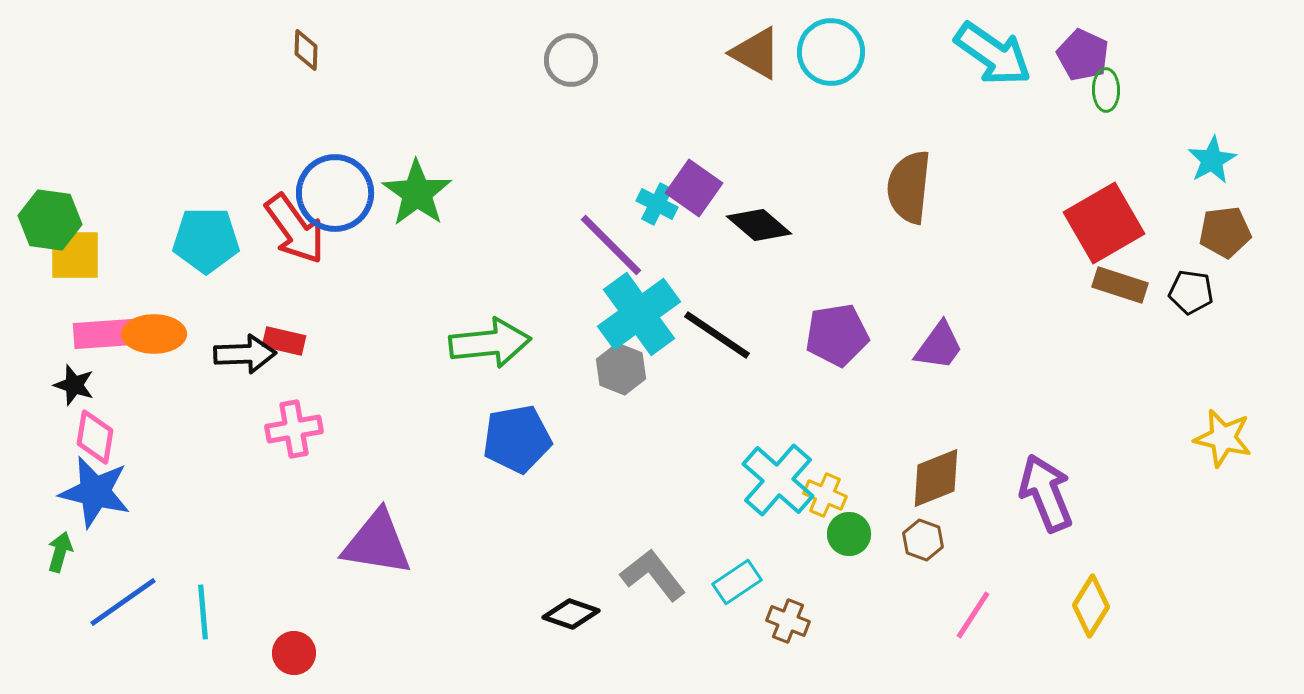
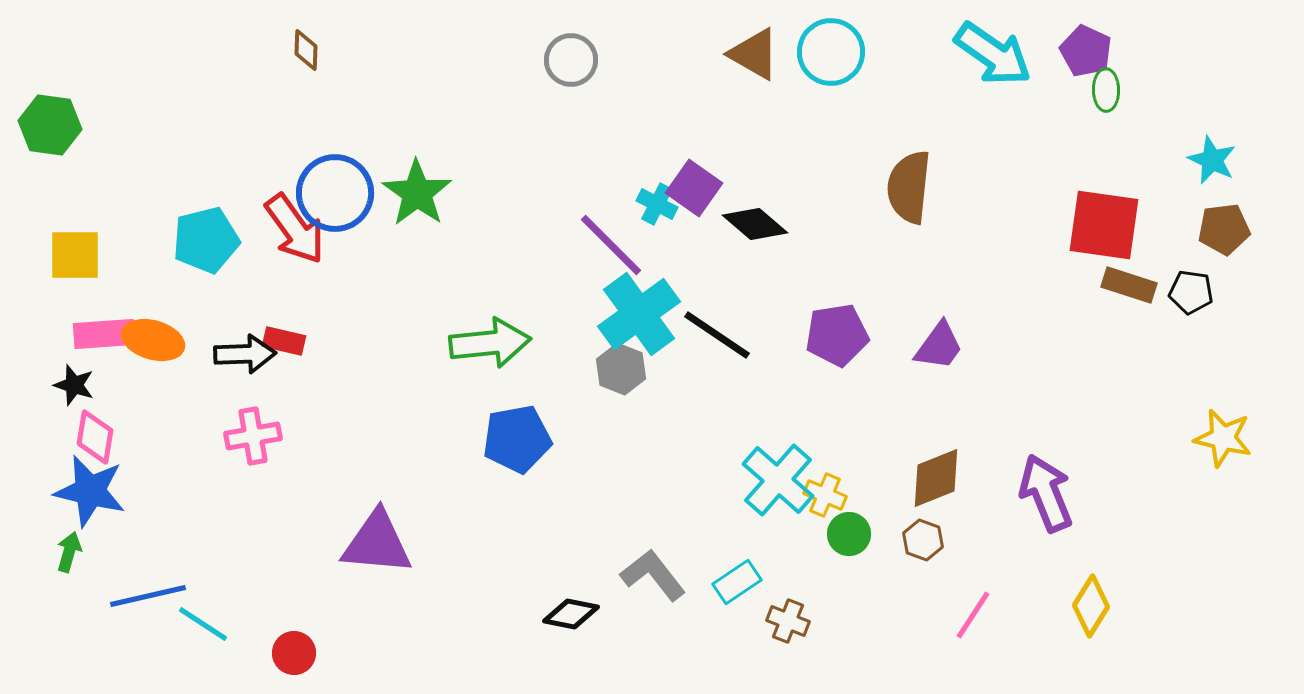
brown triangle at (756, 53): moved 2 px left, 1 px down
purple pentagon at (1083, 55): moved 3 px right, 4 px up
cyan star at (1212, 160): rotated 18 degrees counterclockwise
green hexagon at (50, 220): moved 95 px up
red square at (1104, 223): moved 2 px down; rotated 38 degrees clockwise
black diamond at (759, 225): moved 4 px left, 1 px up
brown pentagon at (1225, 232): moved 1 px left, 3 px up
cyan pentagon at (206, 240): rotated 14 degrees counterclockwise
brown rectangle at (1120, 285): moved 9 px right
orange ellipse at (154, 334): moved 1 px left, 6 px down; rotated 16 degrees clockwise
pink cross at (294, 429): moved 41 px left, 7 px down
blue star at (95, 492): moved 5 px left, 1 px up
purple triangle at (377, 543): rotated 4 degrees counterclockwise
green arrow at (60, 552): moved 9 px right
blue line at (123, 602): moved 25 px right, 6 px up; rotated 22 degrees clockwise
cyan line at (203, 612): moved 12 px down; rotated 52 degrees counterclockwise
black diamond at (571, 614): rotated 8 degrees counterclockwise
